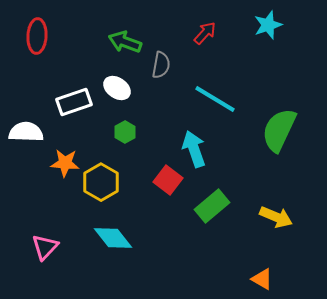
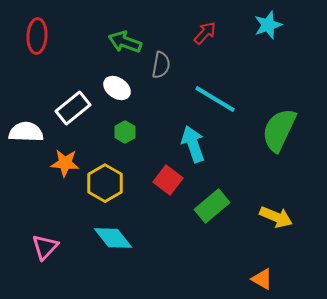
white rectangle: moved 1 px left, 6 px down; rotated 20 degrees counterclockwise
cyan arrow: moved 1 px left, 5 px up
yellow hexagon: moved 4 px right, 1 px down
